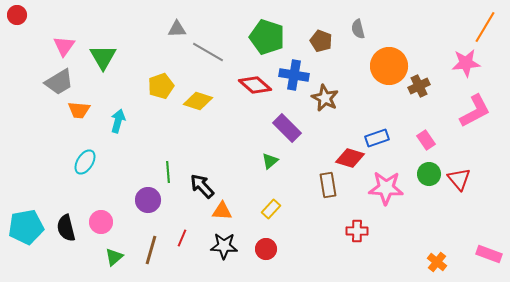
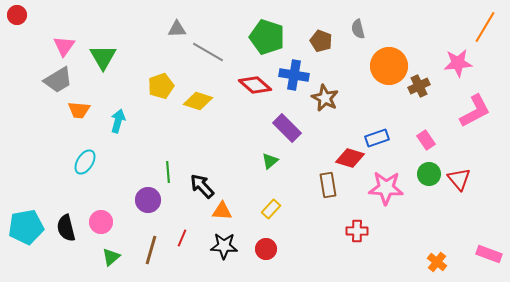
pink star at (466, 63): moved 8 px left
gray trapezoid at (59, 82): moved 1 px left, 2 px up
green triangle at (114, 257): moved 3 px left
